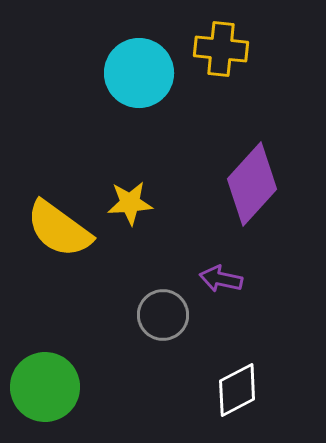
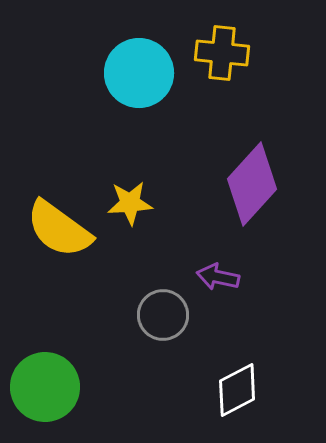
yellow cross: moved 1 px right, 4 px down
purple arrow: moved 3 px left, 2 px up
